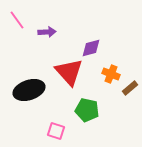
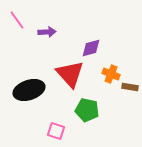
red triangle: moved 1 px right, 2 px down
brown rectangle: moved 1 px up; rotated 49 degrees clockwise
